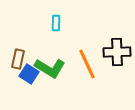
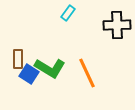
cyan rectangle: moved 12 px right, 10 px up; rotated 35 degrees clockwise
black cross: moved 27 px up
brown rectangle: rotated 12 degrees counterclockwise
orange line: moved 9 px down
